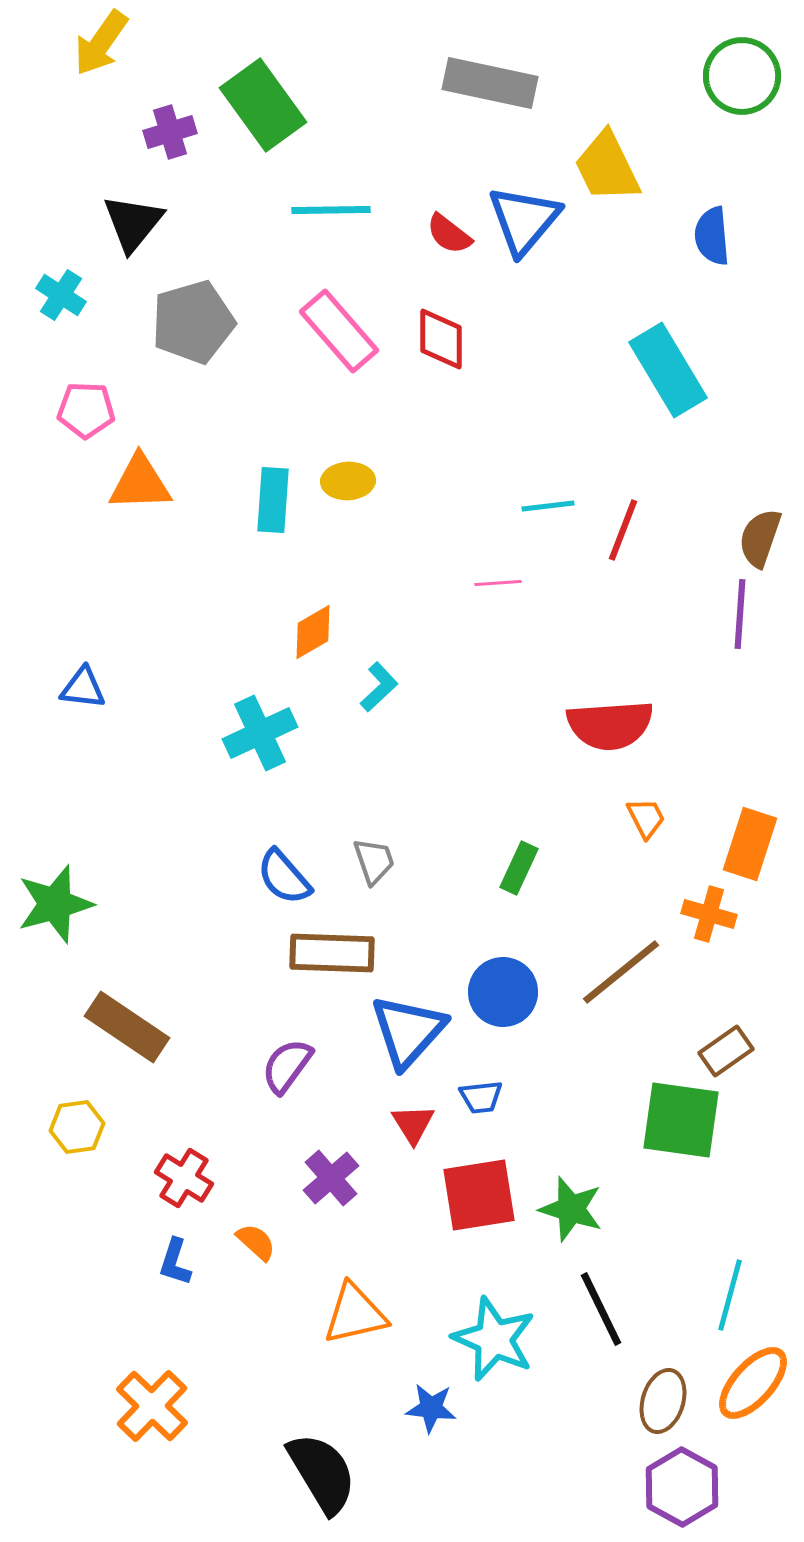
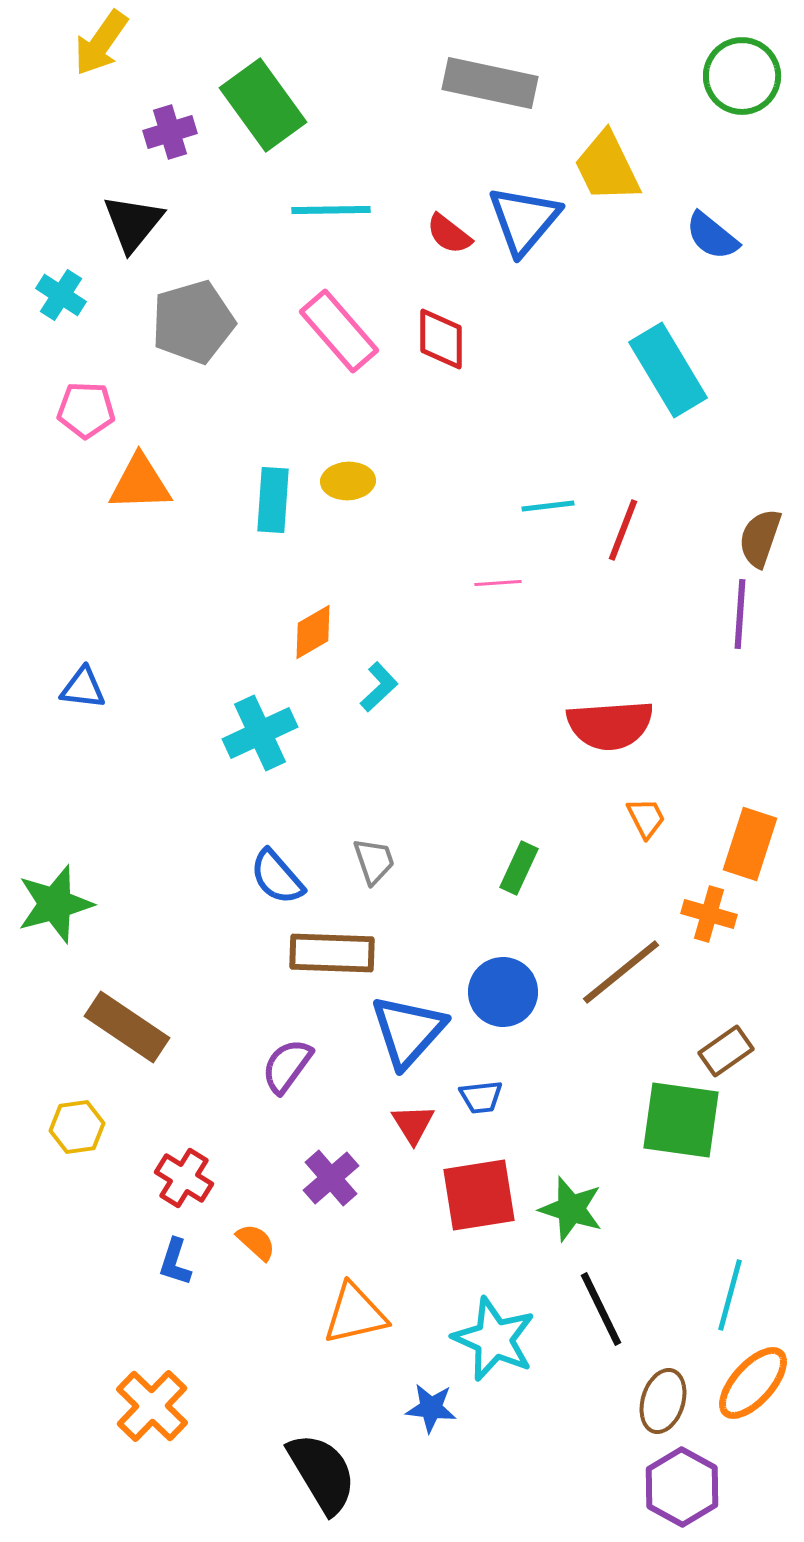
blue semicircle at (712, 236): rotated 46 degrees counterclockwise
blue semicircle at (284, 877): moved 7 px left
